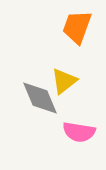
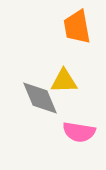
orange trapezoid: rotated 30 degrees counterclockwise
yellow triangle: rotated 36 degrees clockwise
